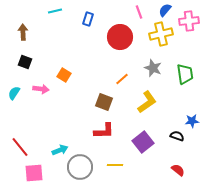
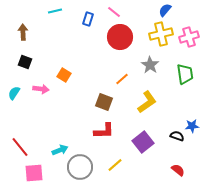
pink line: moved 25 px left; rotated 32 degrees counterclockwise
pink cross: moved 16 px down; rotated 12 degrees counterclockwise
gray star: moved 3 px left, 3 px up; rotated 12 degrees clockwise
blue star: moved 5 px down
yellow line: rotated 42 degrees counterclockwise
